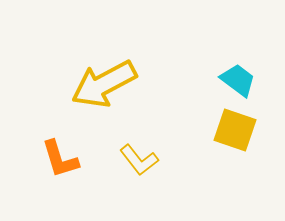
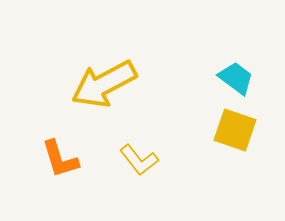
cyan trapezoid: moved 2 px left, 2 px up
